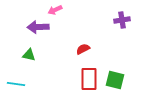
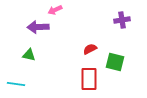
red semicircle: moved 7 px right
green square: moved 18 px up
